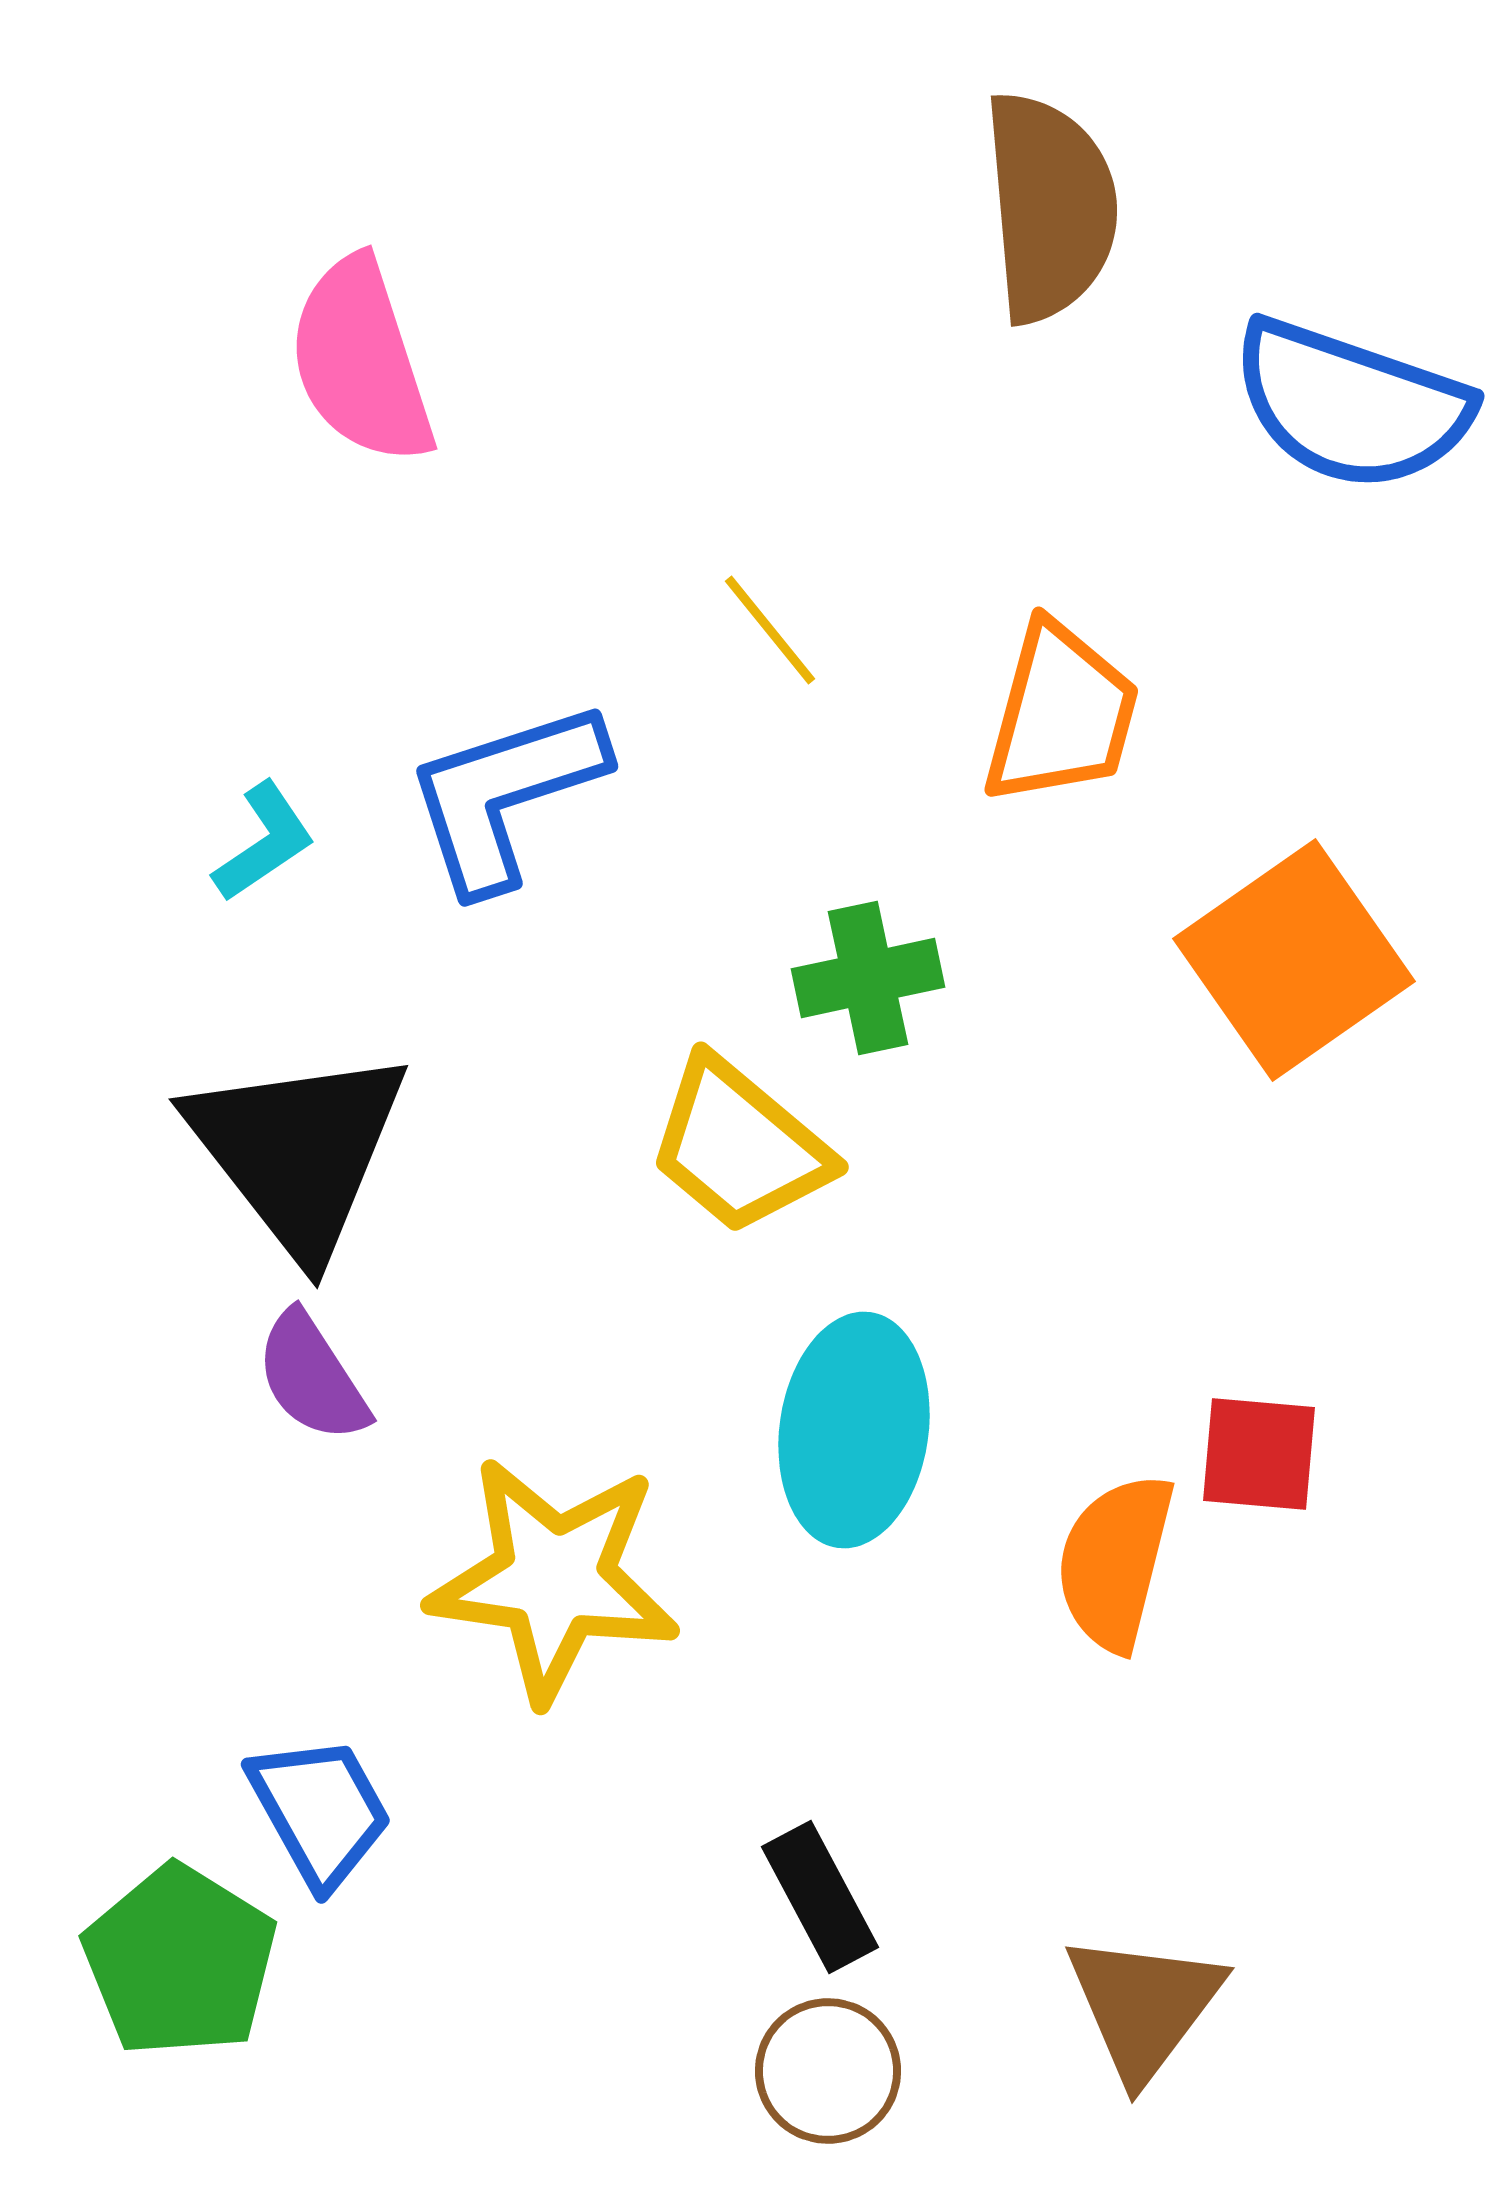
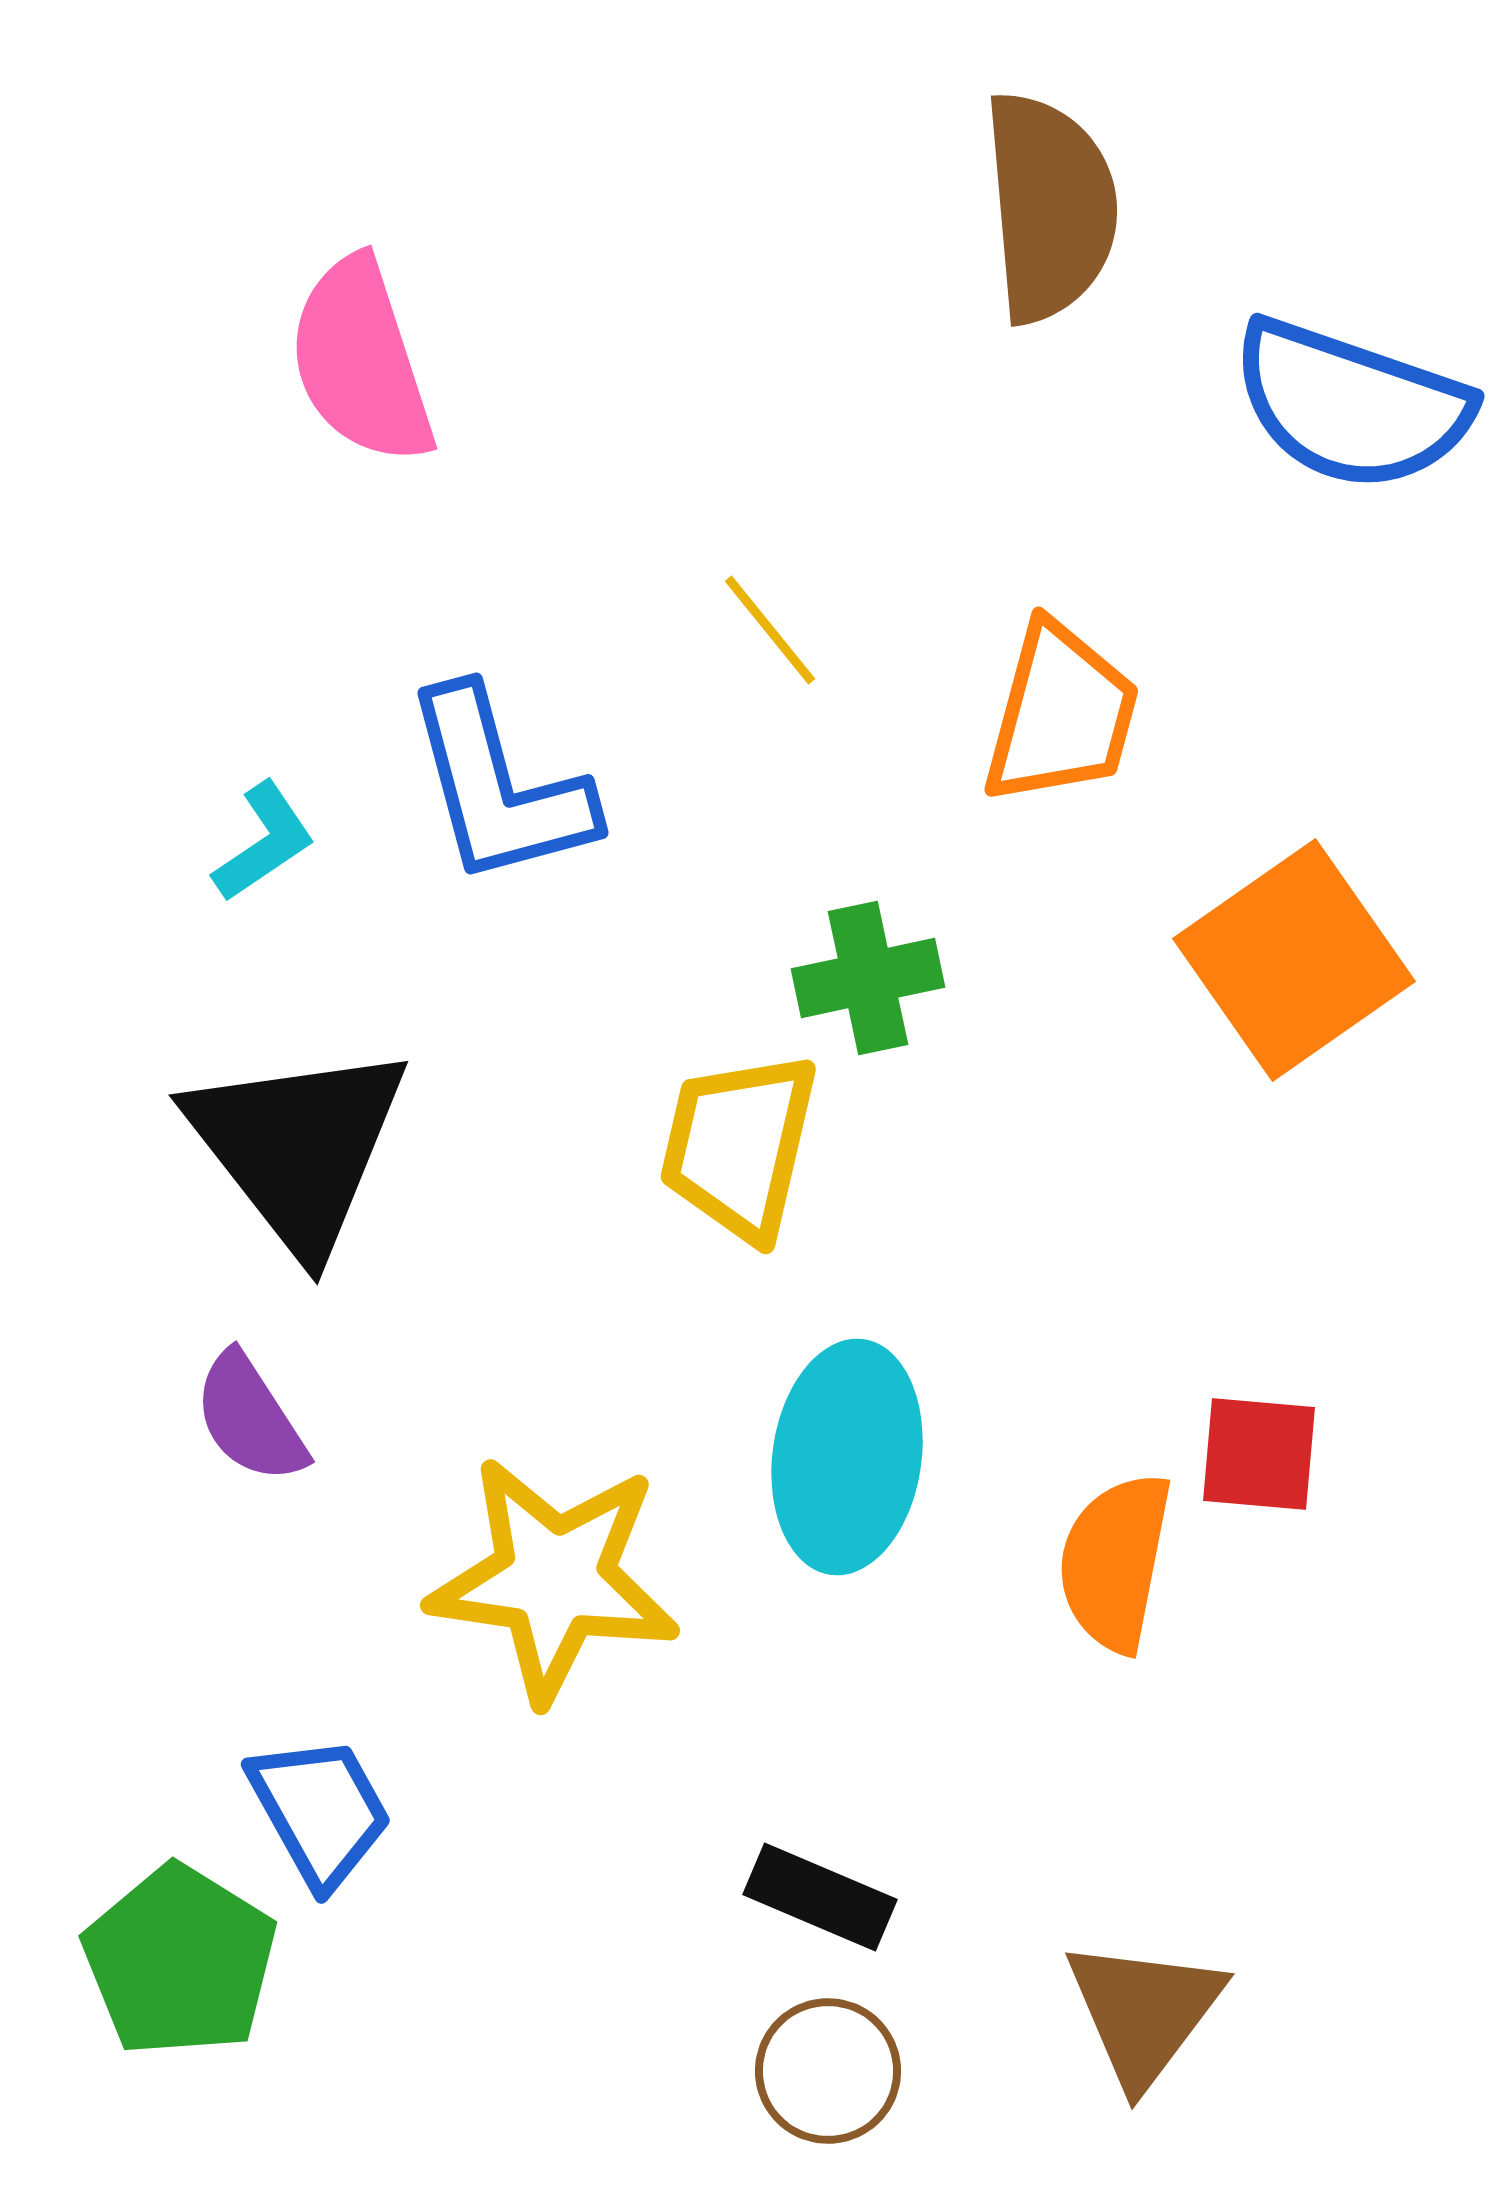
blue L-shape: moved 6 px left, 8 px up; rotated 87 degrees counterclockwise
yellow trapezoid: rotated 63 degrees clockwise
black triangle: moved 4 px up
purple semicircle: moved 62 px left, 41 px down
cyan ellipse: moved 7 px left, 27 px down
orange semicircle: rotated 3 degrees counterclockwise
black rectangle: rotated 39 degrees counterclockwise
brown triangle: moved 6 px down
